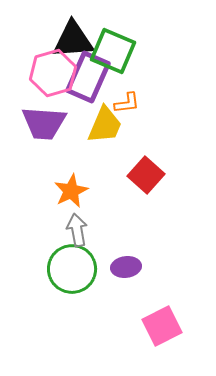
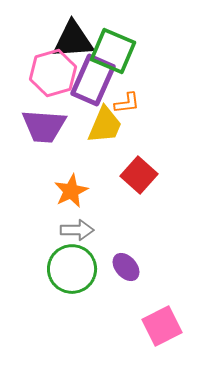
purple rectangle: moved 5 px right, 3 px down
purple trapezoid: moved 3 px down
red square: moved 7 px left
gray arrow: rotated 100 degrees clockwise
purple ellipse: rotated 56 degrees clockwise
